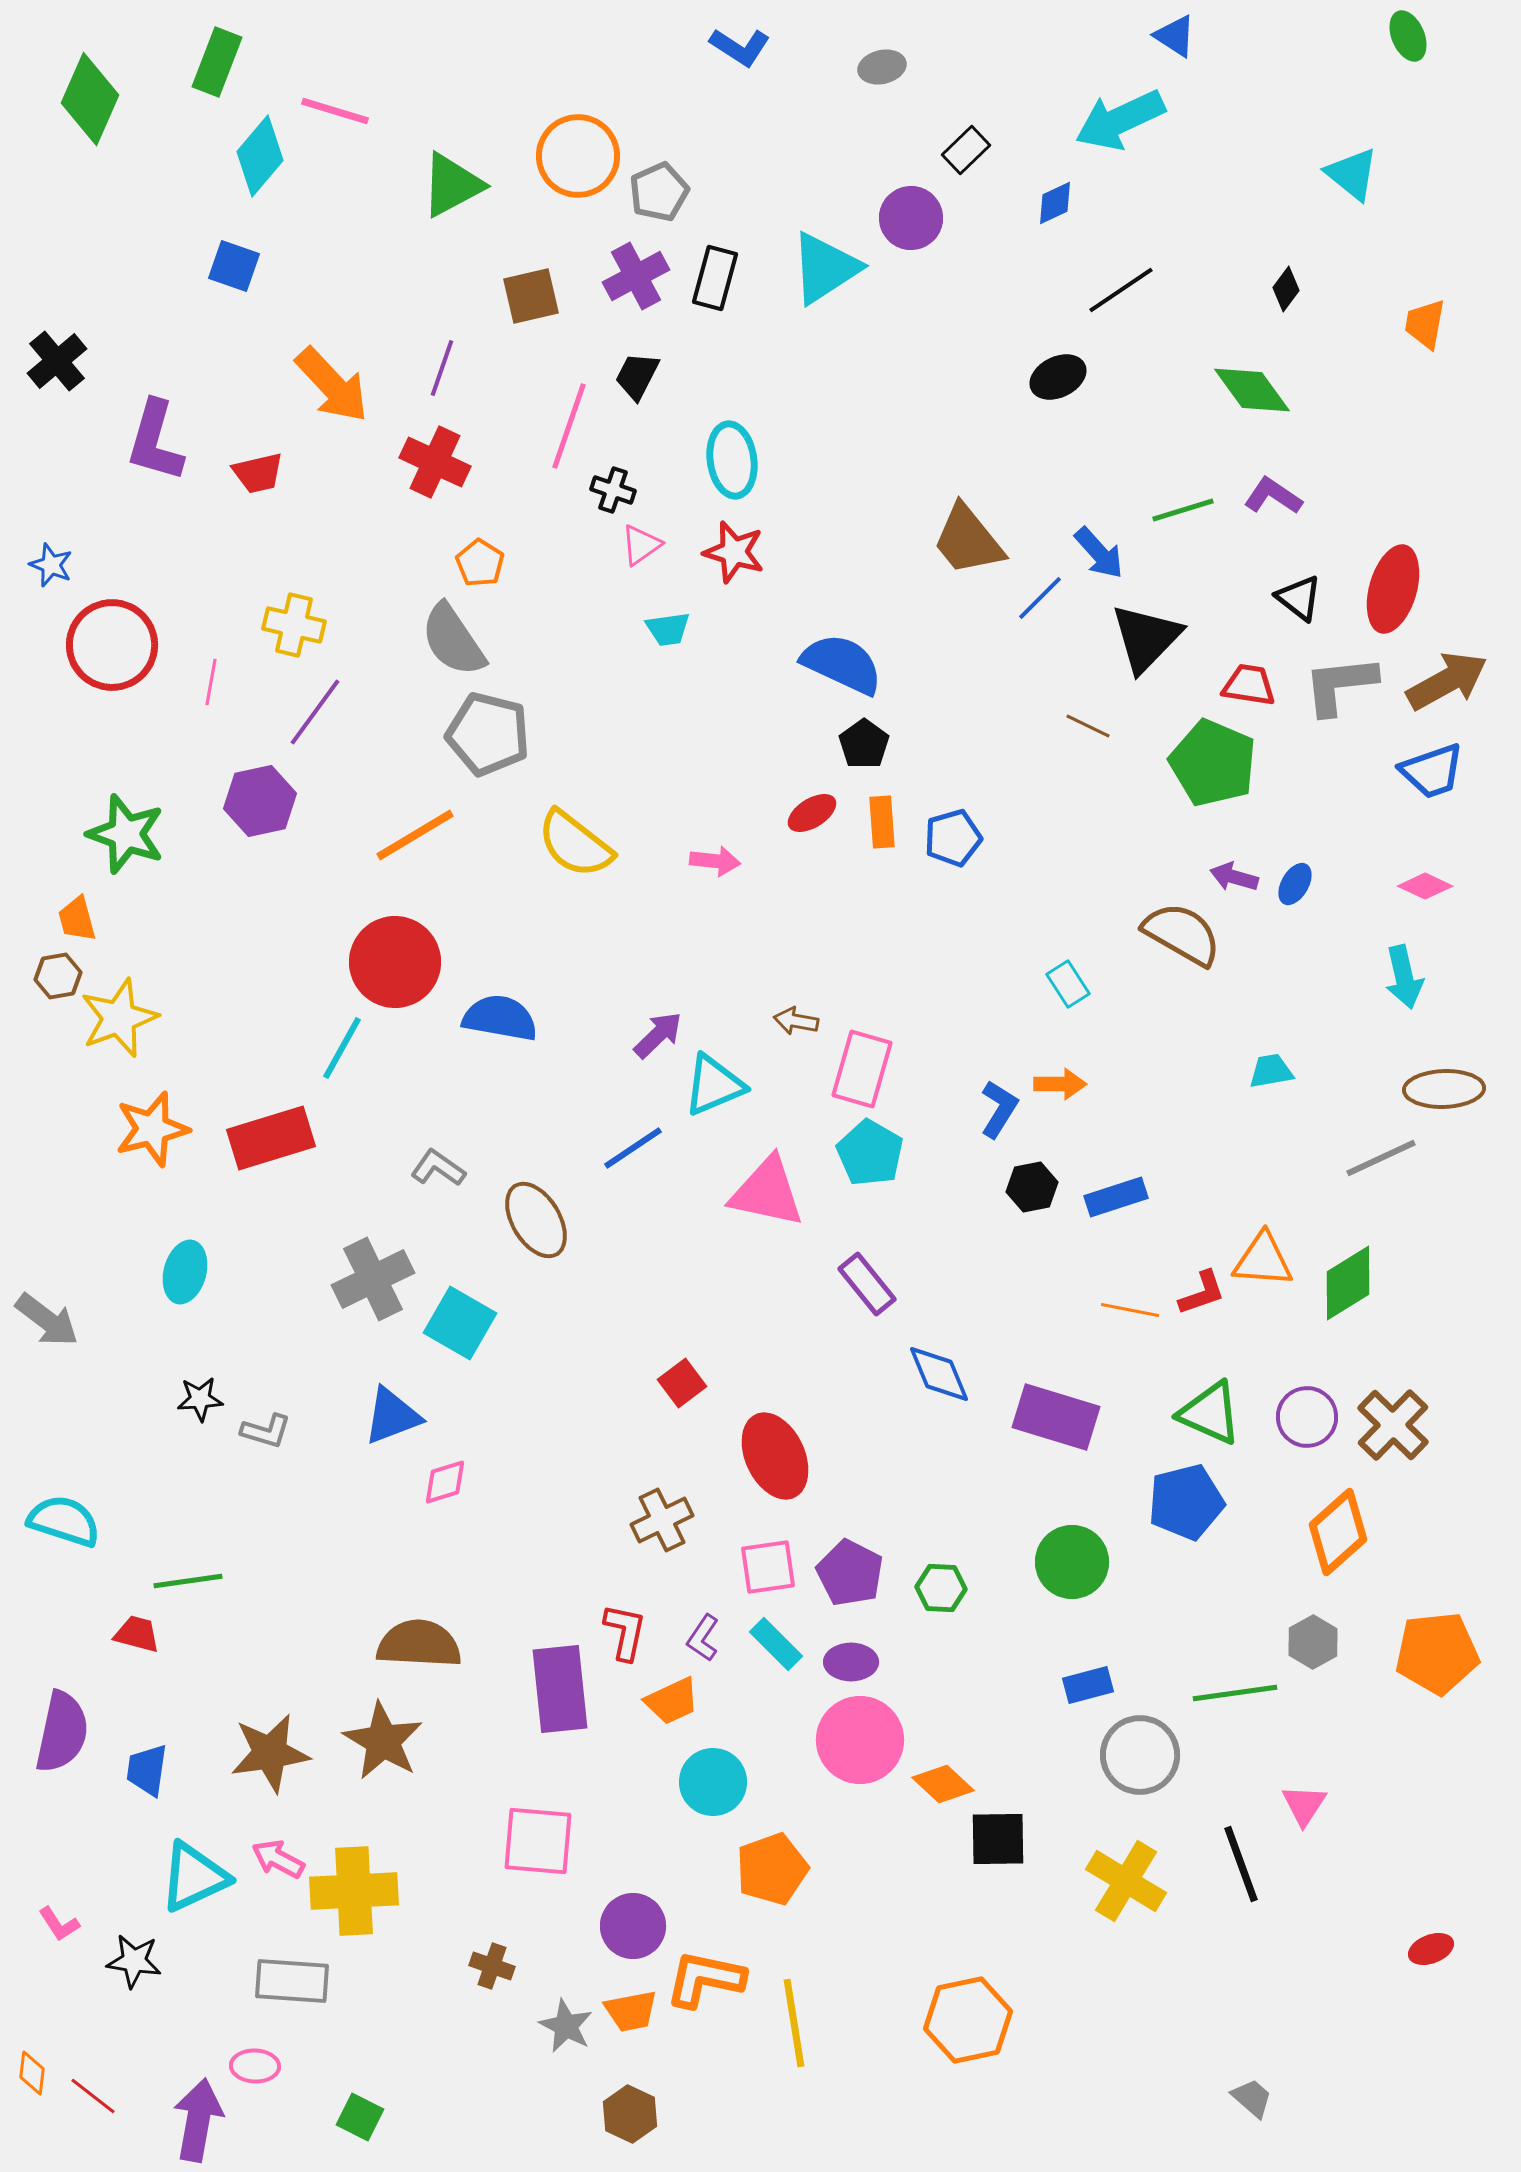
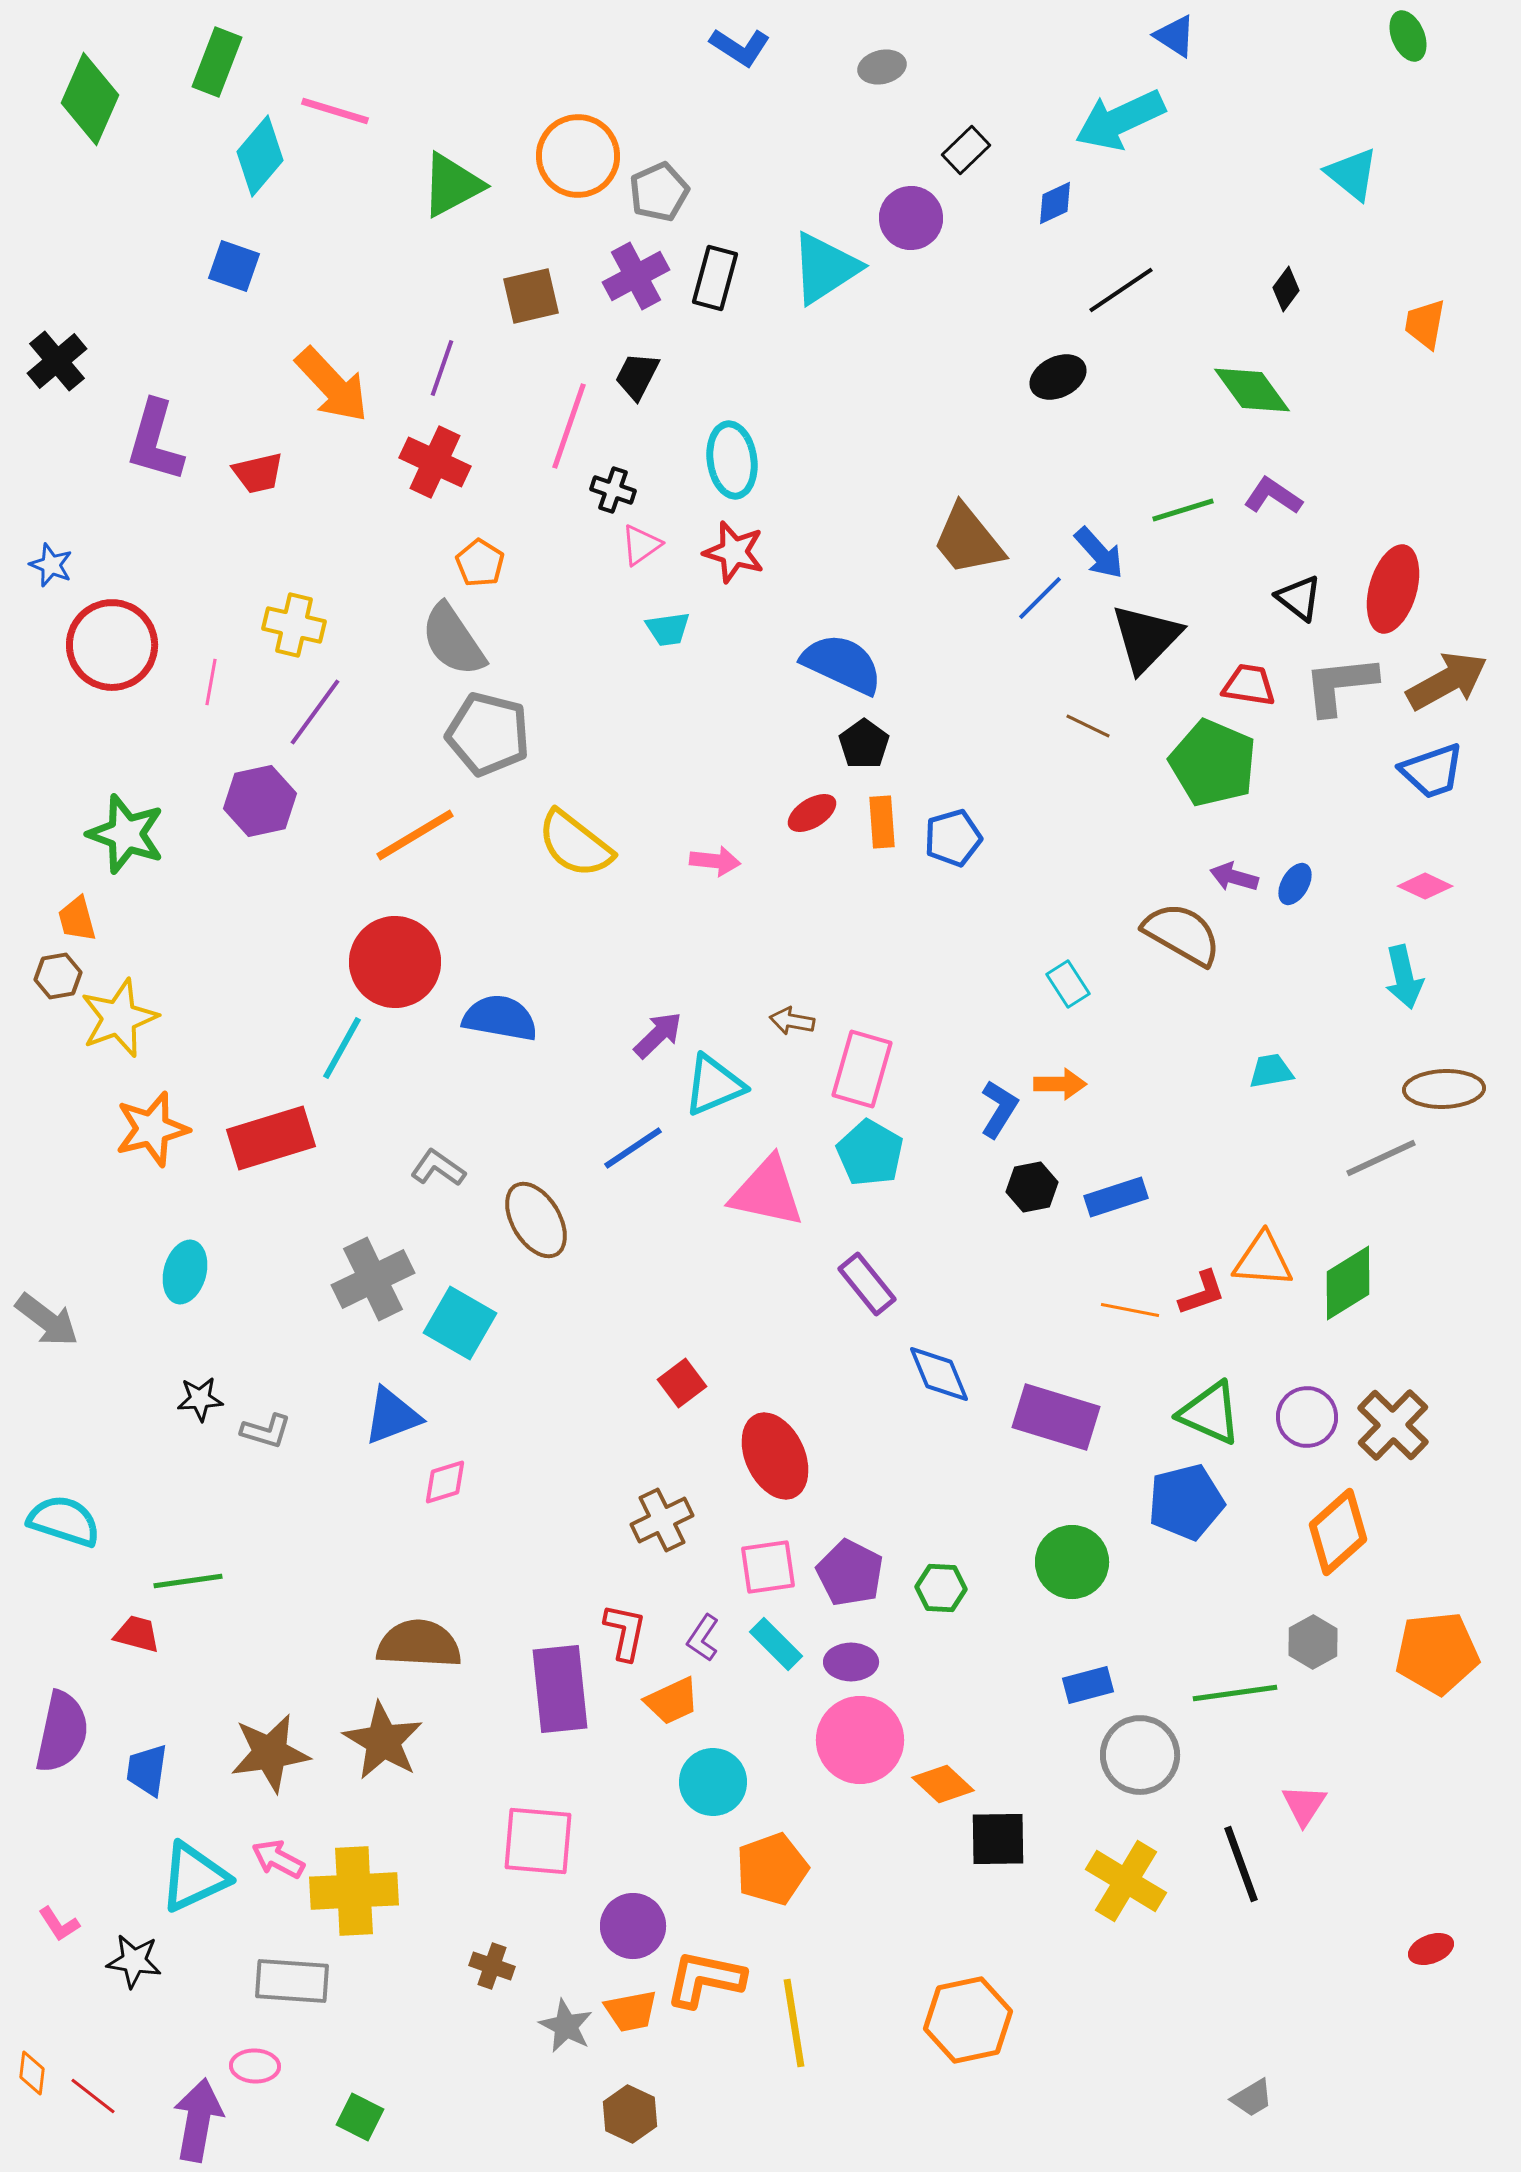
brown arrow at (796, 1021): moved 4 px left
gray trapezoid at (1252, 2098): rotated 108 degrees clockwise
